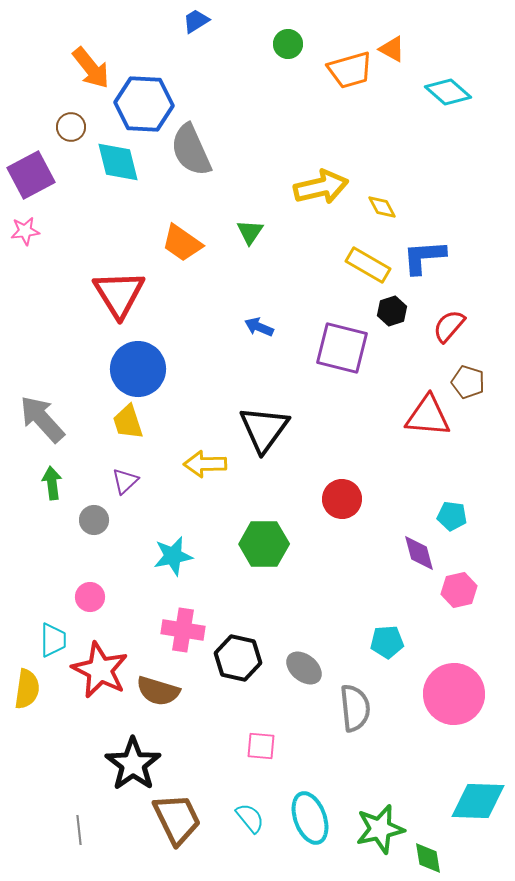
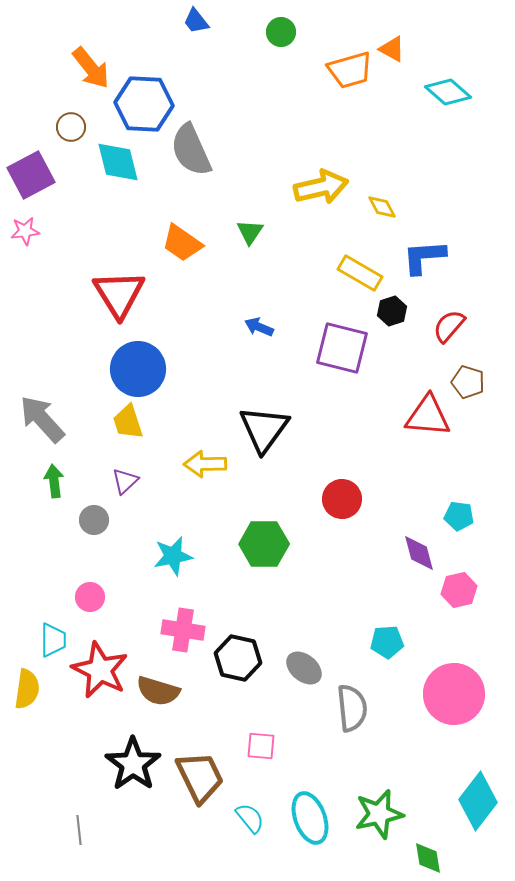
blue trapezoid at (196, 21): rotated 96 degrees counterclockwise
green circle at (288, 44): moved 7 px left, 12 px up
yellow rectangle at (368, 265): moved 8 px left, 8 px down
green arrow at (52, 483): moved 2 px right, 2 px up
cyan pentagon at (452, 516): moved 7 px right
gray semicircle at (355, 708): moved 3 px left
cyan diamond at (478, 801): rotated 54 degrees counterclockwise
brown trapezoid at (177, 819): moved 23 px right, 42 px up
green star at (380, 829): moved 1 px left, 15 px up
